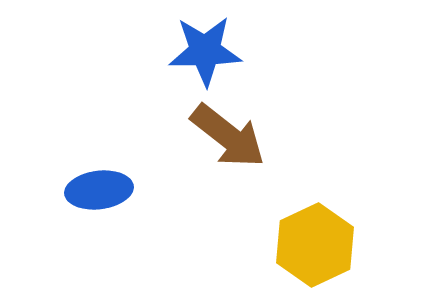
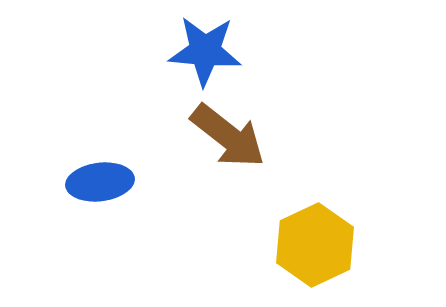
blue star: rotated 6 degrees clockwise
blue ellipse: moved 1 px right, 8 px up
